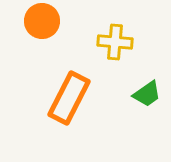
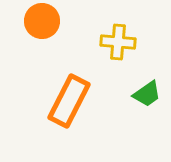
yellow cross: moved 3 px right
orange rectangle: moved 3 px down
